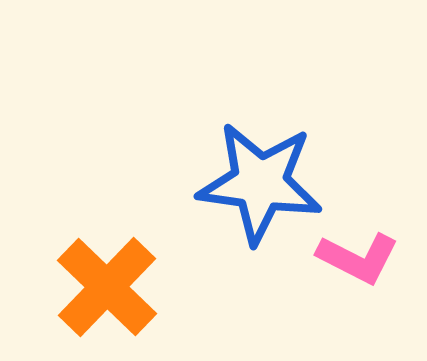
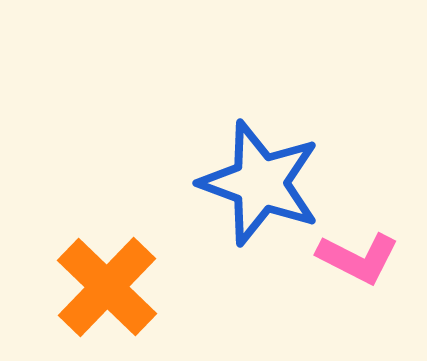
blue star: rotated 12 degrees clockwise
